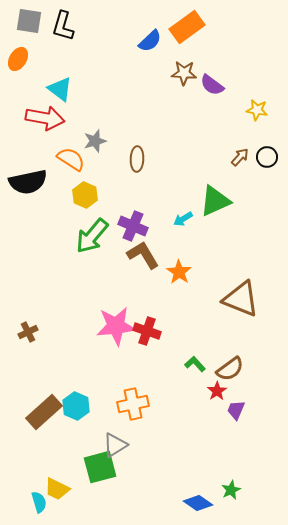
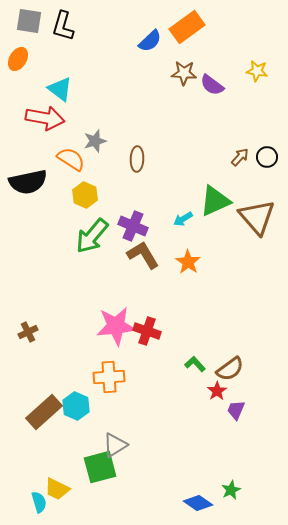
yellow star: moved 39 px up
orange star: moved 9 px right, 10 px up
brown triangle: moved 16 px right, 82 px up; rotated 27 degrees clockwise
orange cross: moved 24 px left, 27 px up; rotated 8 degrees clockwise
